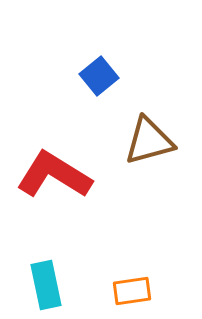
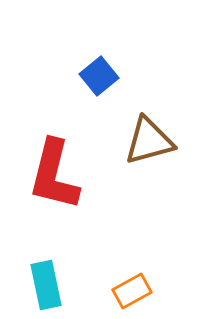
red L-shape: rotated 108 degrees counterclockwise
orange rectangle: rotated 21 degrees counterclockwise
